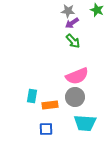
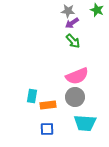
orange rectangle: moved 2 px left
blue square: moved 1 px right
